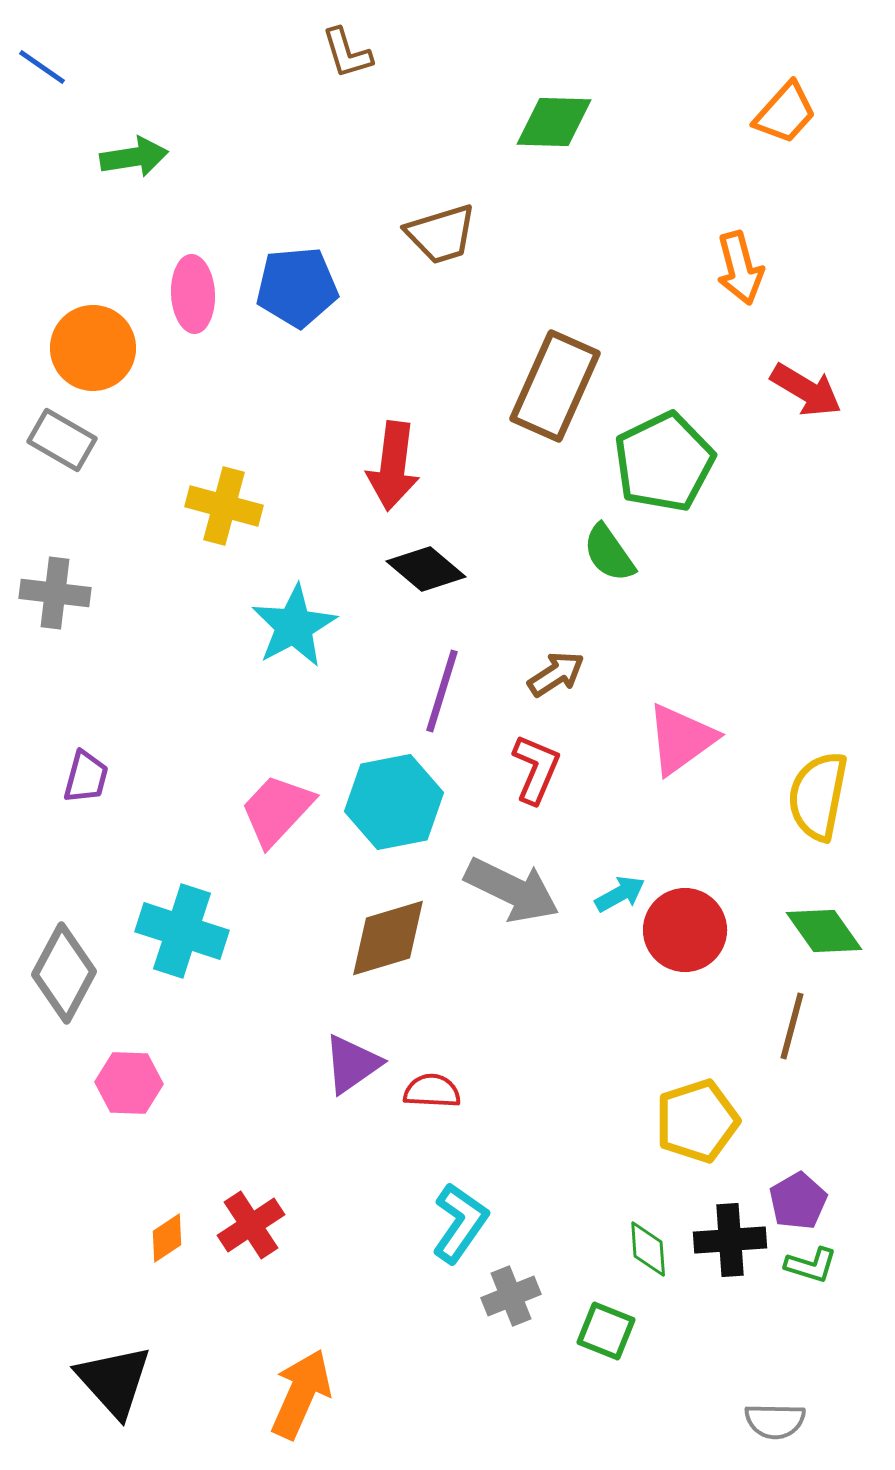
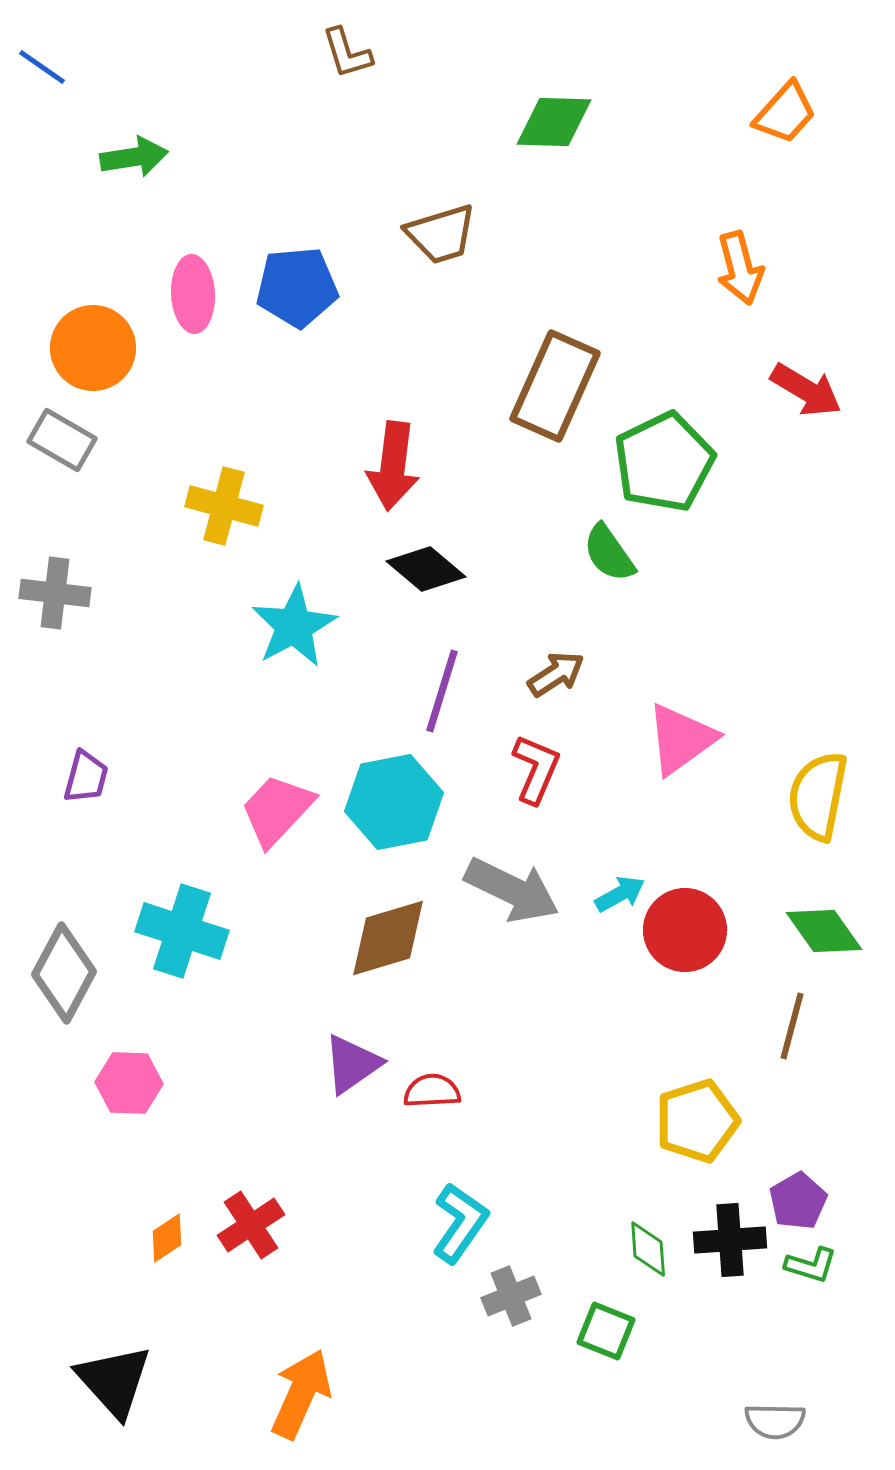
red semicircle at (432, 1091): rotated 6 degrees counterclockwise
